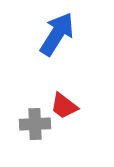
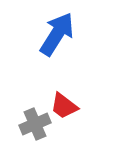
gray cross: rotated 20 degrees counterclockwise
